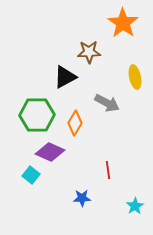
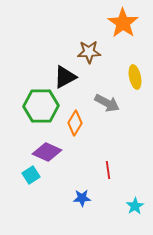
green hexagon: moved 4 px right, 9 px up
purple diamond: moved 3 px left
cyan square: rotated 18 degrees clockwise
